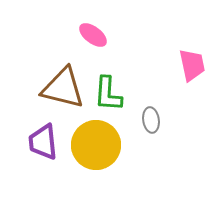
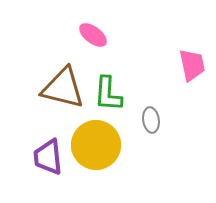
purple trapezoid: moved 5 px right, 15 px down
